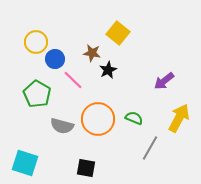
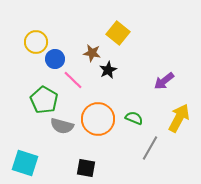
green pentagon: moved 7 px right, 6 px down
